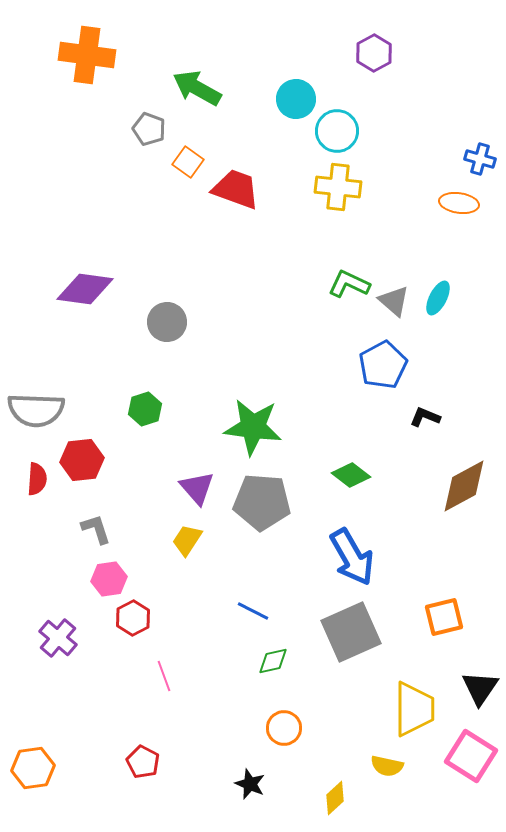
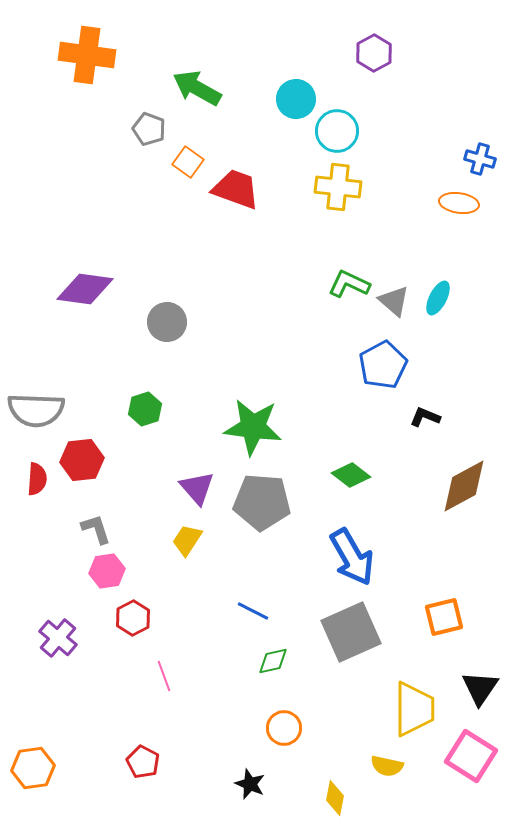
pink hexagon at (109, 579): moved 2 px left, 8 px up
yellow diamond at (335, 798): rotated 36 degrees counterclockwise
